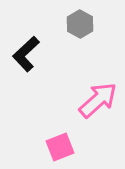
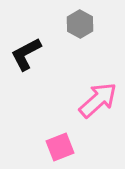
black L-shape: rotated 15 degrees clockwise
